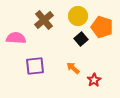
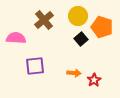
orange arrow: moved 1 px right, 5 px down; rotated 144 degrees clockwise
